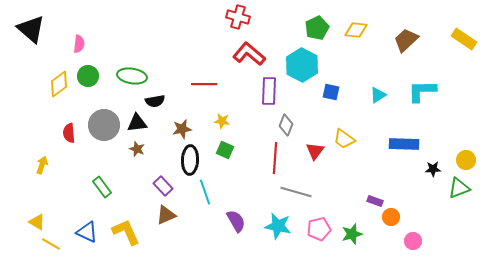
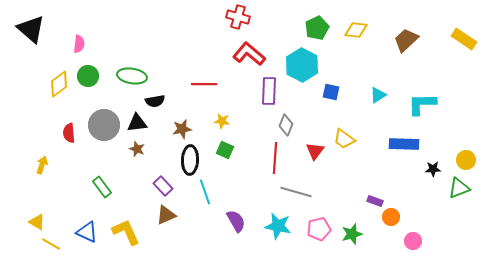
cyan L-shape at (422, 91): moved 13 px down
